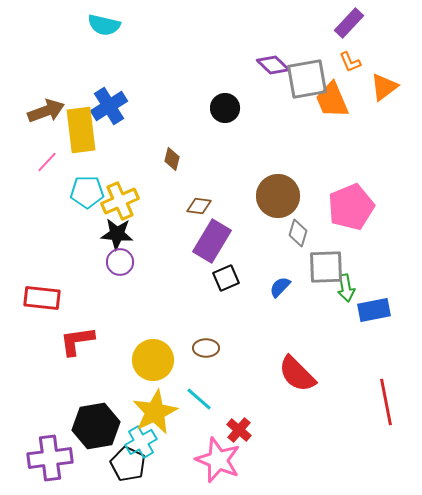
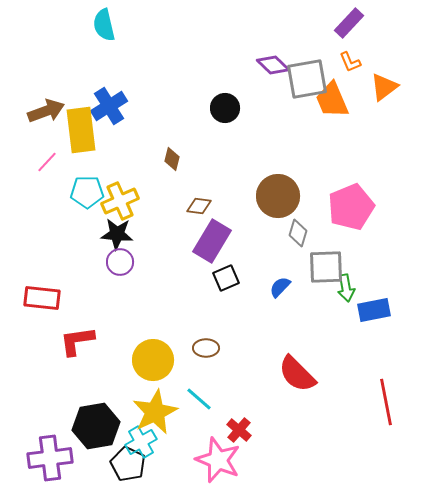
cyan semicircle at (104, 25): rotated 64 degrees clockwise
